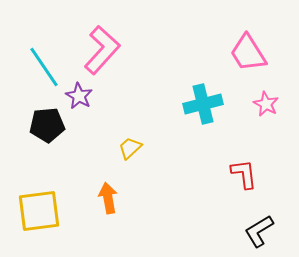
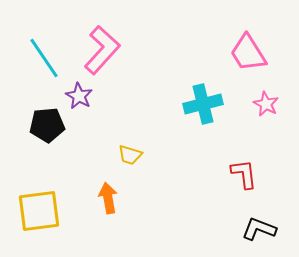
cyan line: moved 9 px up
yellow trapezoid: moved 7 px down; rotated 120 degrees counterclockwise
black L-shape: moved 2 px up; rotated 52 degrees clockwise
